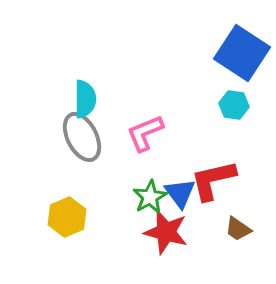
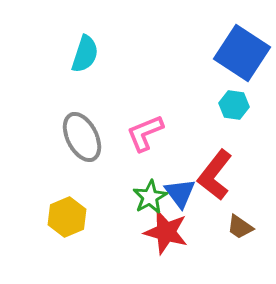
cyan semicircle: moved 45 px up; rotated 18 degrees clockwise
red L-shape: moved 2 px right, 5 px up; rotated 39 degrees counterclockwise
brown trapezoid: moved 2 px right, 2 px up
